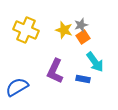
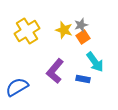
yellow cross: moved 1 px right, 1 px down; rotated 35 degrees clockwise
purple L-shape: rotated 15 degrees clockwise
